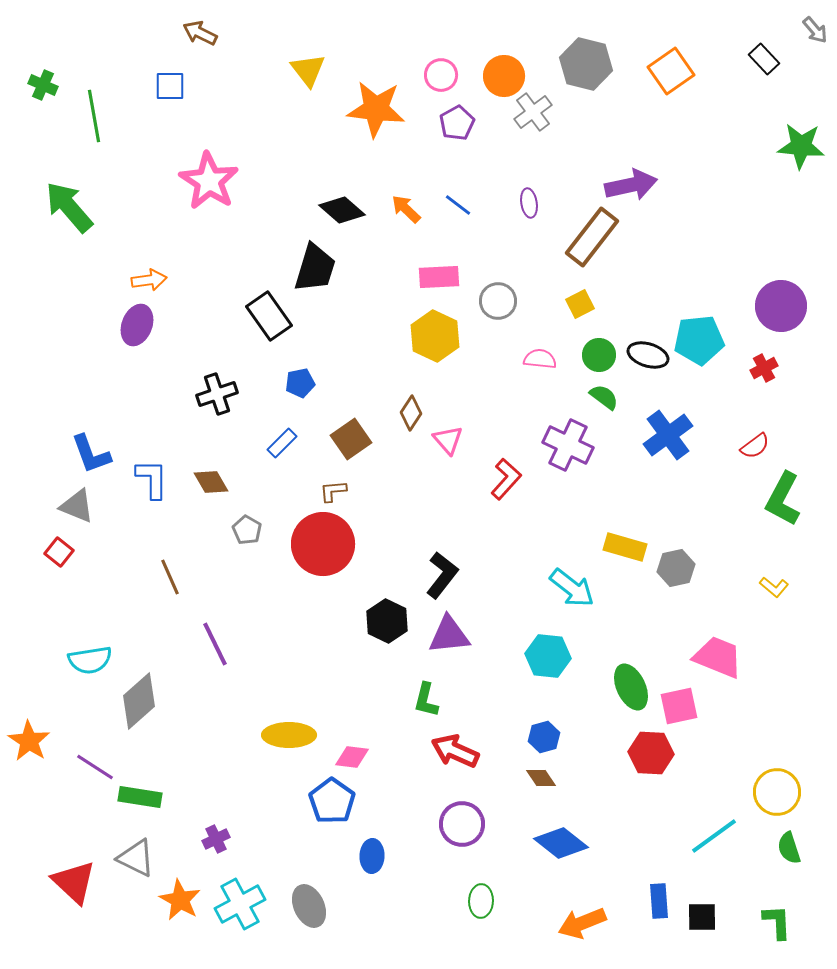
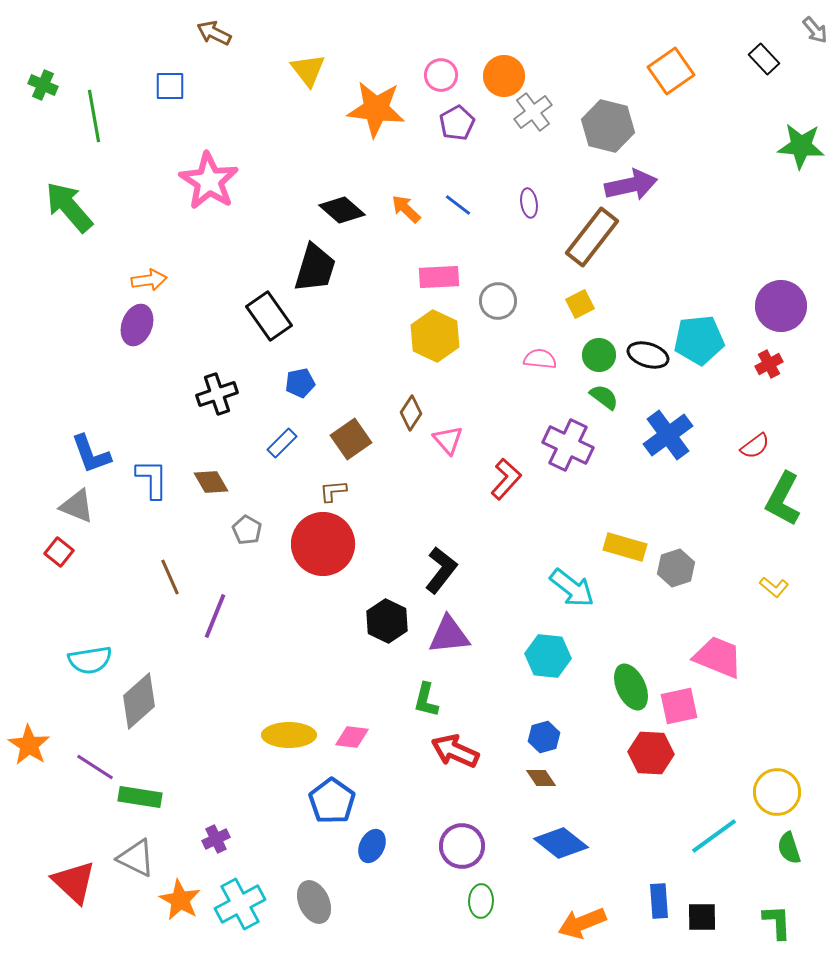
brown arrow at (200, 33): moved 14 px right
gray hexagon at (586, 64): moved 22 px right, 62 px down
red cross at (764, 368): moved 5 px right, 4 px up
gray hexagon at (676, 568): rotated 6 degrees counterclockwise
black L-shape at (442, 575): moved 1 px left, 5 px up
purple line at (215, 644): moved 28 px up; rotated 48 degrees clockwise
orange star at (29, 741): moved 4 px down
pink diamond at (352, 757): moved 20 px up
purple circle at (462, 824): moved 22 px down
blue ellipse at (372, 856): moved 10 px up; rotated 24 degrees clockwise
gray ellipse at (309, 906): moved 5 px right, 4 px up
